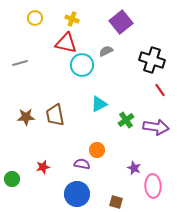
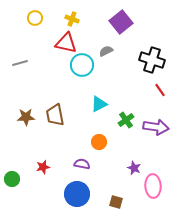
orange circle: moved 2 px right, 8 px up
